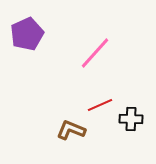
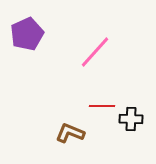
pink line: moved 1 px up
red line: moved 2 px right, 1 px down; rotated 25 degrees clockwise
brown L-shape: moved 1 px left, 3 px down
